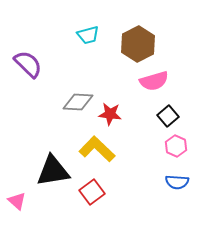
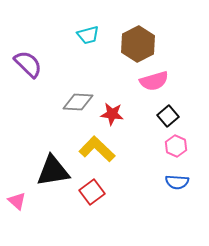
red star: moved 2 px right
